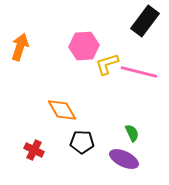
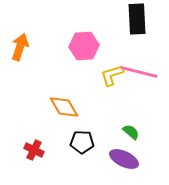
black rectangle: moved 8 px left, 2 px up; rotated 40 degrees counterclockwise
yellow L-shape: moved 5 px right, 11 px down
orange diamond: moved 2 px right, 3 px up
green semicircle: moved 1 px left, 1 px up; rotated 24 degrees counterclockwise
